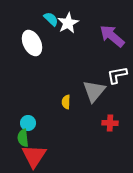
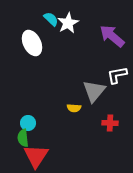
yellow semicircle: moved 8 px right, 6 px down; rotated 88 degrees counterclockwise
red triangle: moved 2 px right
